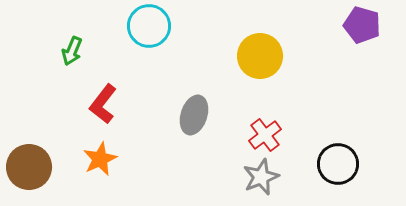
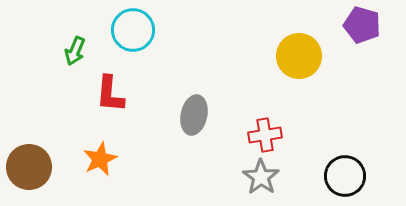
cyan circle: moved 16 px left, 4 px down
green arrow: moved 3 px right
yellow circle: moved 39 px right
red L-shape: moved 7 px right, 10 px up; rotated 33 degrees counterclockwise
gray ellipse: rotated 6 degrees counterclockwise
red cross: rotated 28 degrees clockwise
black circle: moved 7 px right, 12 px down
gray star: rotated 15 degrees counterclockwise
